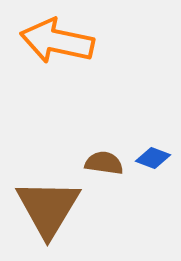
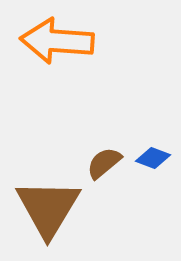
orange arrow: rotated 8 degrees counterclockwise
brown semicircle: rotated 48 degrees counterclockwise
